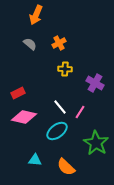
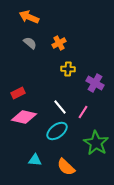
orange arrow: moved 7 px left, 2 px down; rotated 90 degrees clockwise
gray semicircle: moved 1 px up
yellow cross: moved 3 px right
pink line: moved 3 px right
